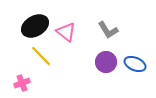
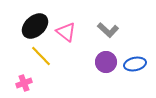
black ellipse: rotated 12 degrees counterclockwise
gray L-shape: rotated 15 degrees counterclockwise
blue ellipse: rotated 35 degrees counterclockwise
pink cross: moved 2 px right
